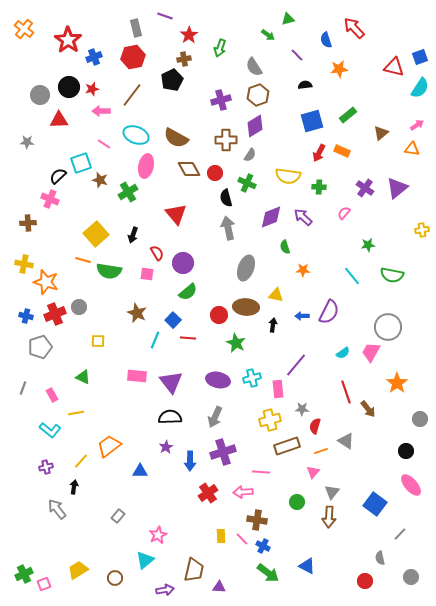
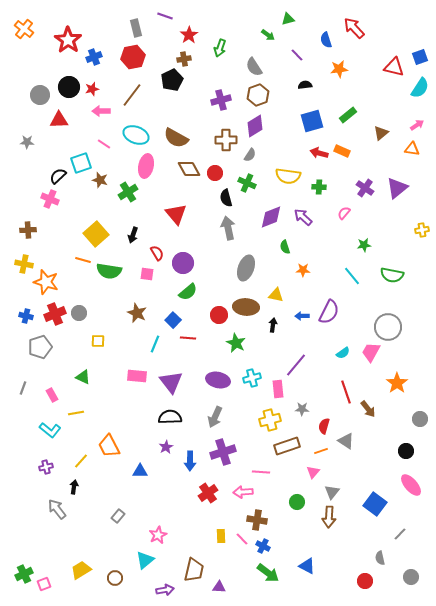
red arrow at (319, 153): rotated 78 degrees clockwise
brown cross at (28, 223): moved 7 px down
green star at (368, 245): moved 4 px left
gray circle at (79, 307): moved 6 px down
cyan line at (155, 340): moved 4 px down
red semicircle at (315, 426): moved 9 px right
orange trapezoid at (109, 446): rotated 80 degrees counterclockwise
yellow trapezoid at (78, 570): moved 3 px right
